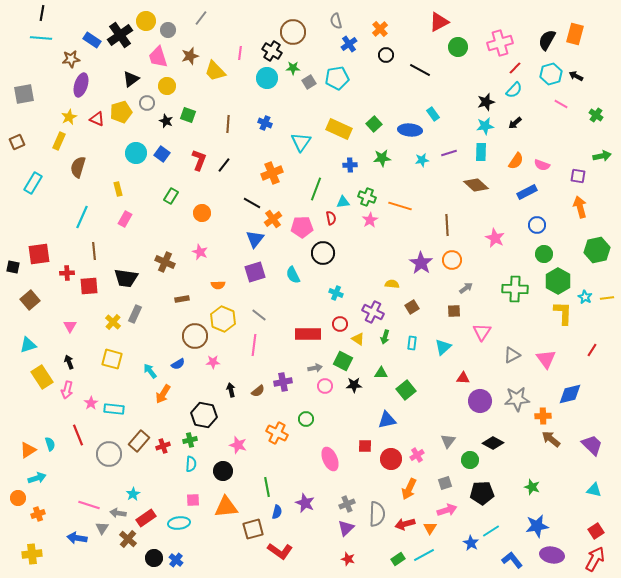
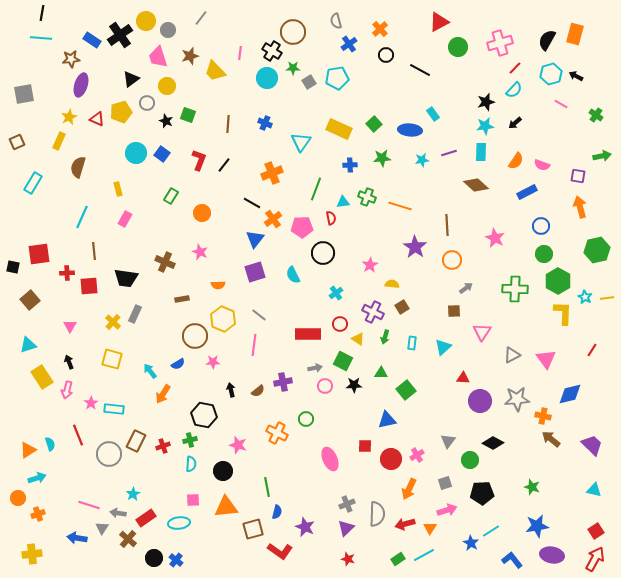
pink star at (370, 220): moved 45 px down
blue circle at (537, 225): moved 4 px right, 1 px down
purple star at (421, 263): moved 6 px left, 16 px up
cyan cross at (336, 293): rotated 32 degrees clockwise
brown square at (412, 307): moved 10 px left
orange cross at (543, 416): rotated 14 degrees clockwise
brown rectangle at (139, 441): moved 3 px left; rotated 15 degrees counterclockwise
purple star at (305, 503): moved 24 px down
